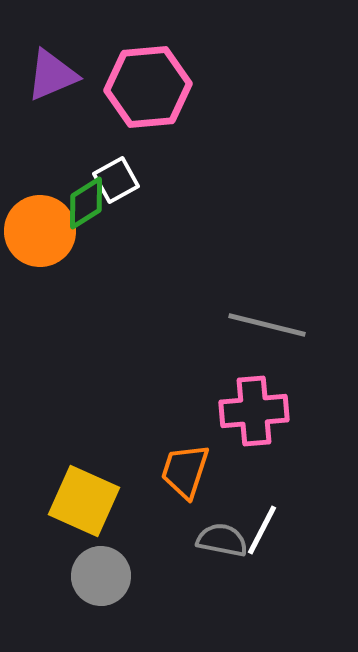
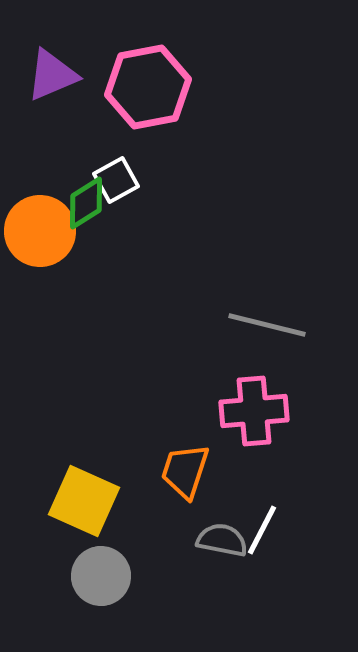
pink hexagon: rotated 6 degrees counterclockwise
